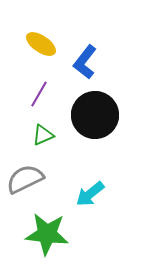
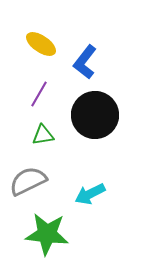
green triangle: rotated 15 degrees clockwise
gray semicircle: moved 3 px right, 2 px down
cyan arrow: rotated 12 degrees clockwise
